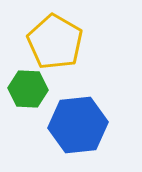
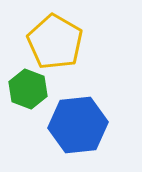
green hexagon: rotated 18 degrees clockwise
